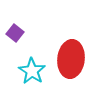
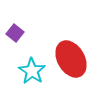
red ellipse: rotated 36 degrees counterclockwise
